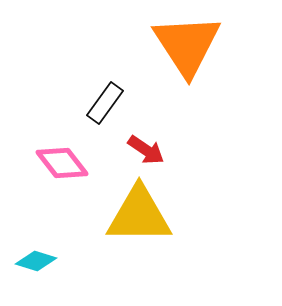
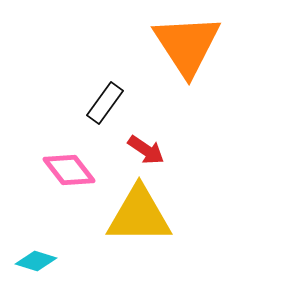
pink diamond: moved 7 px right, 7 px down
